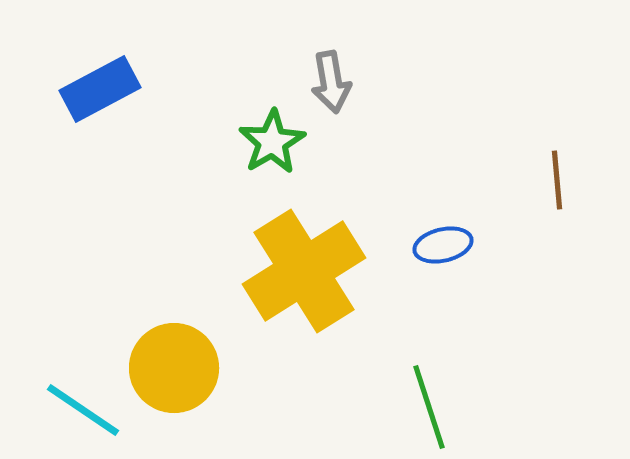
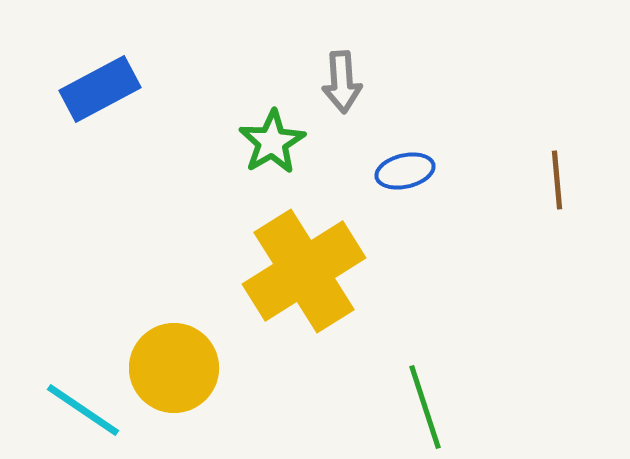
gray arrow: moved 11 px right; rotated 6 degrees clockwise
blue ellipse: moved 38 px left, 74 px up
green line: moved 4 px left
